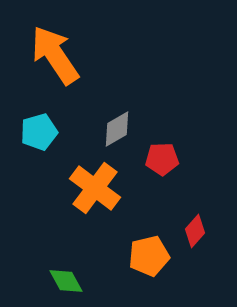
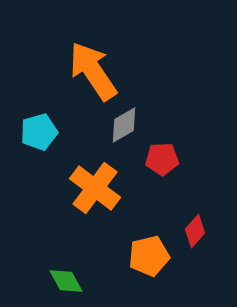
orange arrow: moved 38 px right, 16 px down
gray diamond: moved 7 px right, 4 px up
